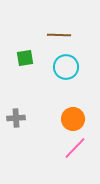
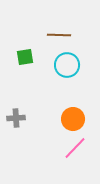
green square: moved 1 px up
cyan circle: moved 1 px right, 2 px up
